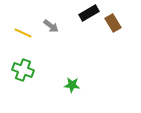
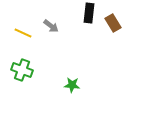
black rectangle: rotated 54 degrees counterclockwise
green cross: moved 1 px left
